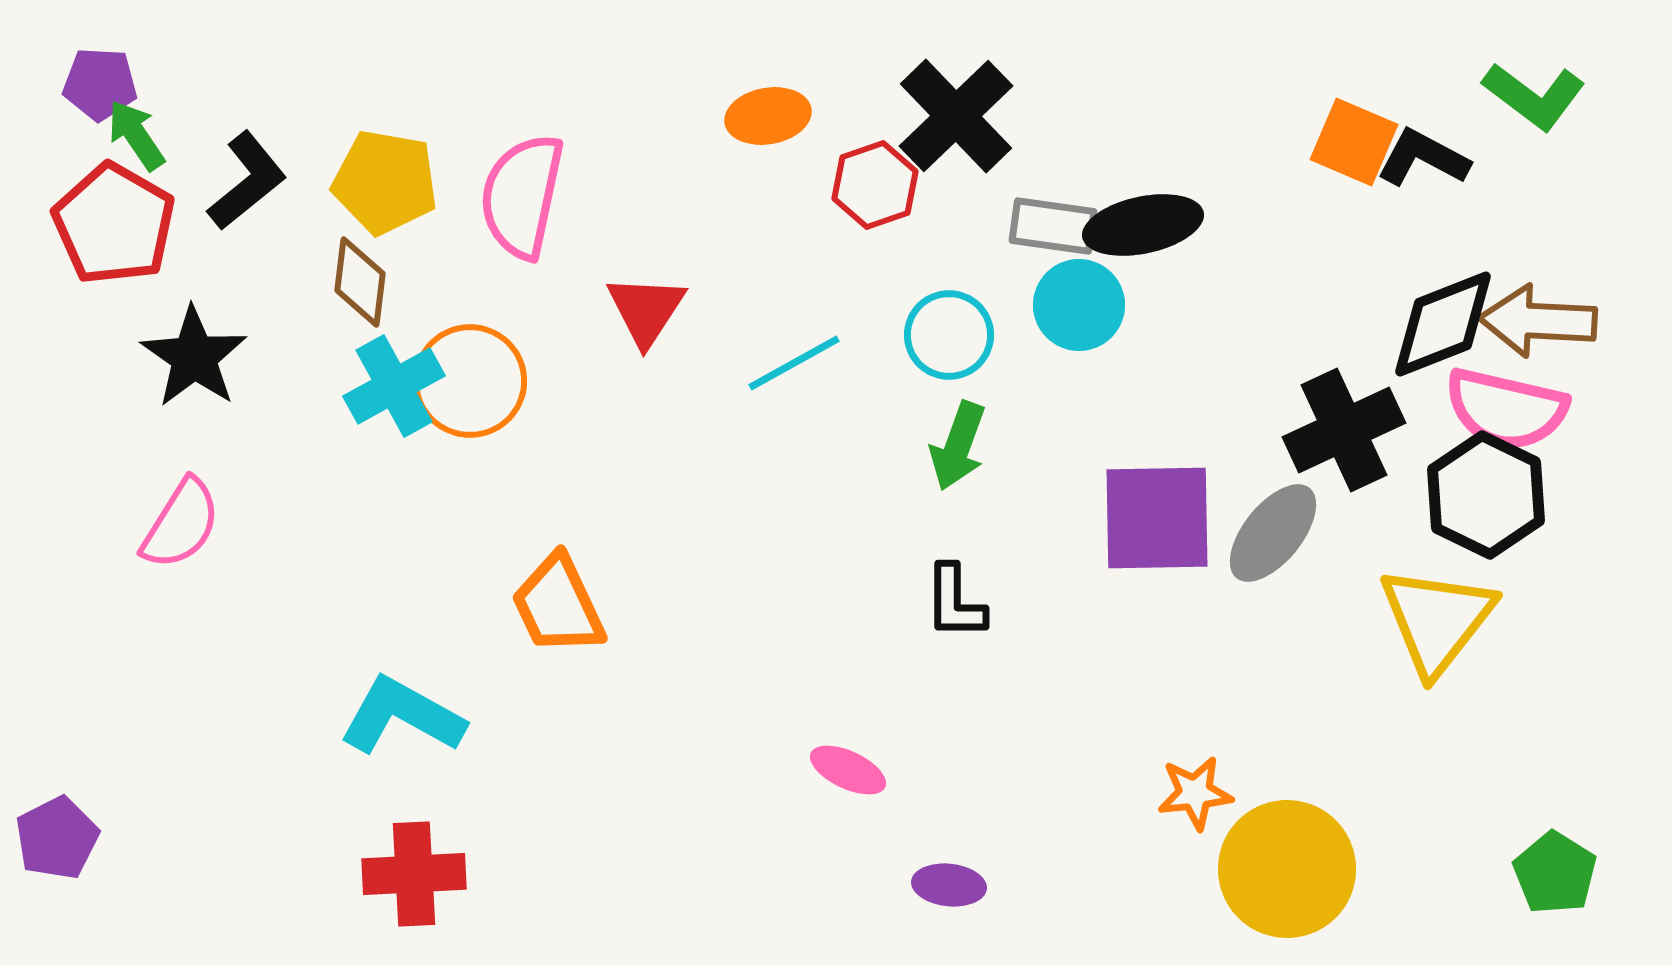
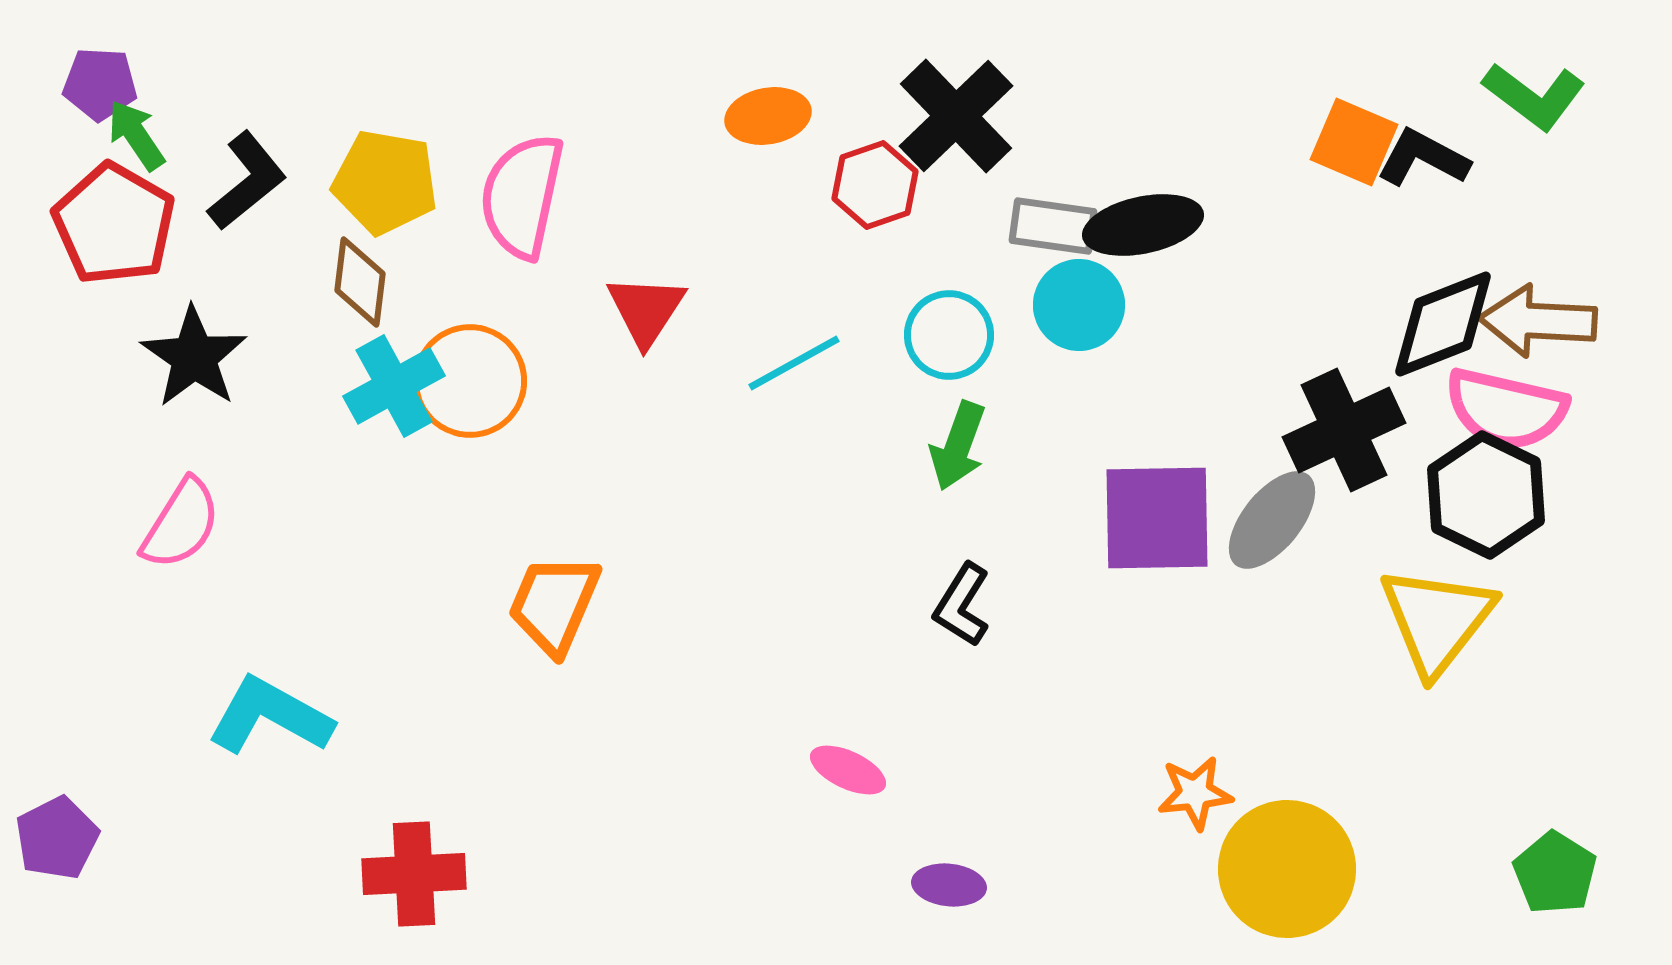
gray ellipse at (1273, 533): moved 1 px left, 13 px up
black L-shape at (955, 602): moved 7 px right, 3 px down; rotated 32 degrees clockwise
orange trapezoid at (558, 605): moved 4 px left, 1 px up; rotated 48 degrees clockwise
cyan L-shape at (402, 716): moved 132 px left
